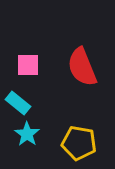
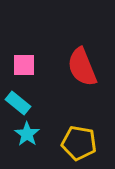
pink square: moved 4 px left
